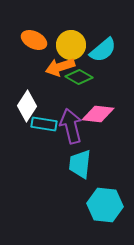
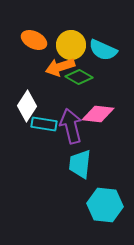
cyan semicircle: rotated 64 degrees clockwise
